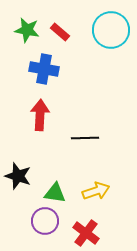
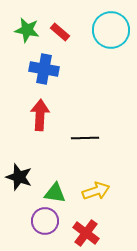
black star: moved 1 px right, 1 px down
